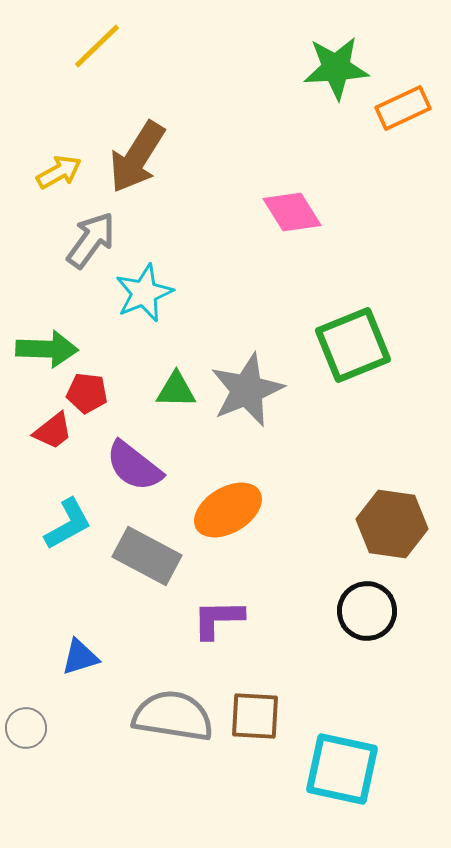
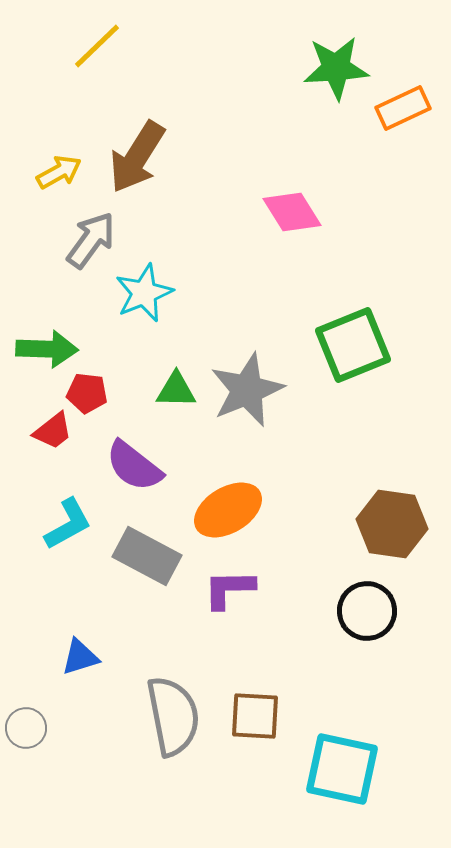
purple L-shape: moved 11 px right, 30 px up
gray semicircle: rotated 70 degrees clockwise
